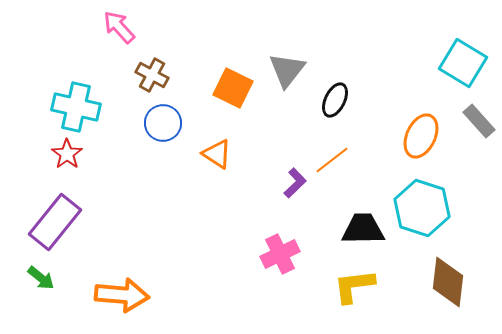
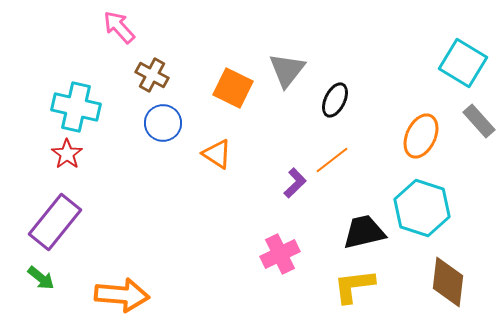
black trapezoid: moved 1 px right, 3 px down; rotated 12 degrees counterclockwise
